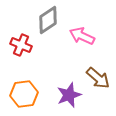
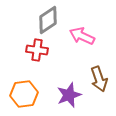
red cross: moved 16 px right, 5 px down; rotated 15 degrees counterclockwise
brown arrow: moved 1 px right, 1 px down; rotated 30 degrees clockwise
